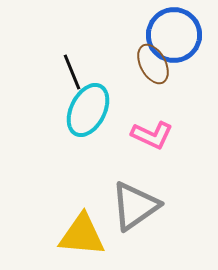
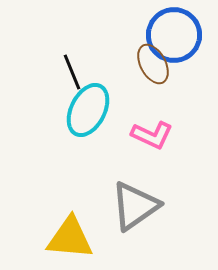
yellow triangle: moved 12 px left, 3 px down
